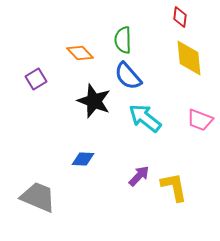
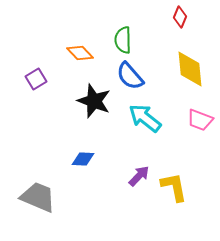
red diamond: rotated 15 degrees clockwise
yellow diamond: moved 1 px right, 11 px down
blue semicircle: moved 2 px right
